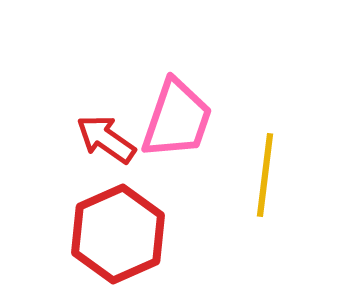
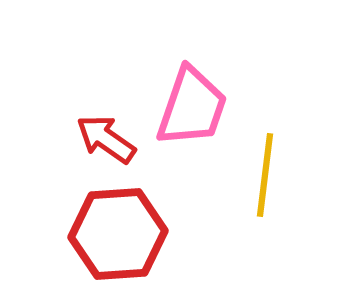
pink trapezoid: moved 15 px right, 12 px up
red hexagon: rotated 20 degrees clockwise
